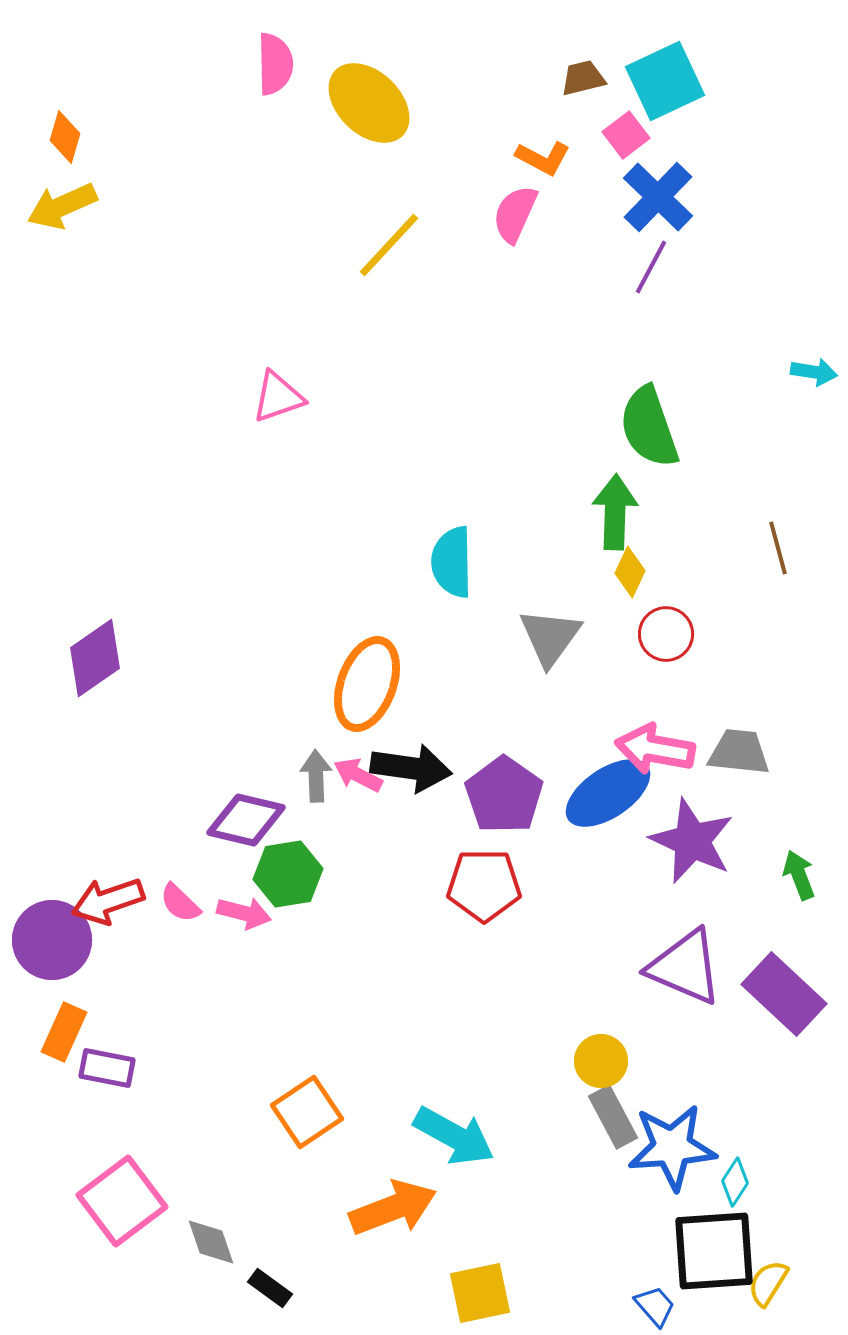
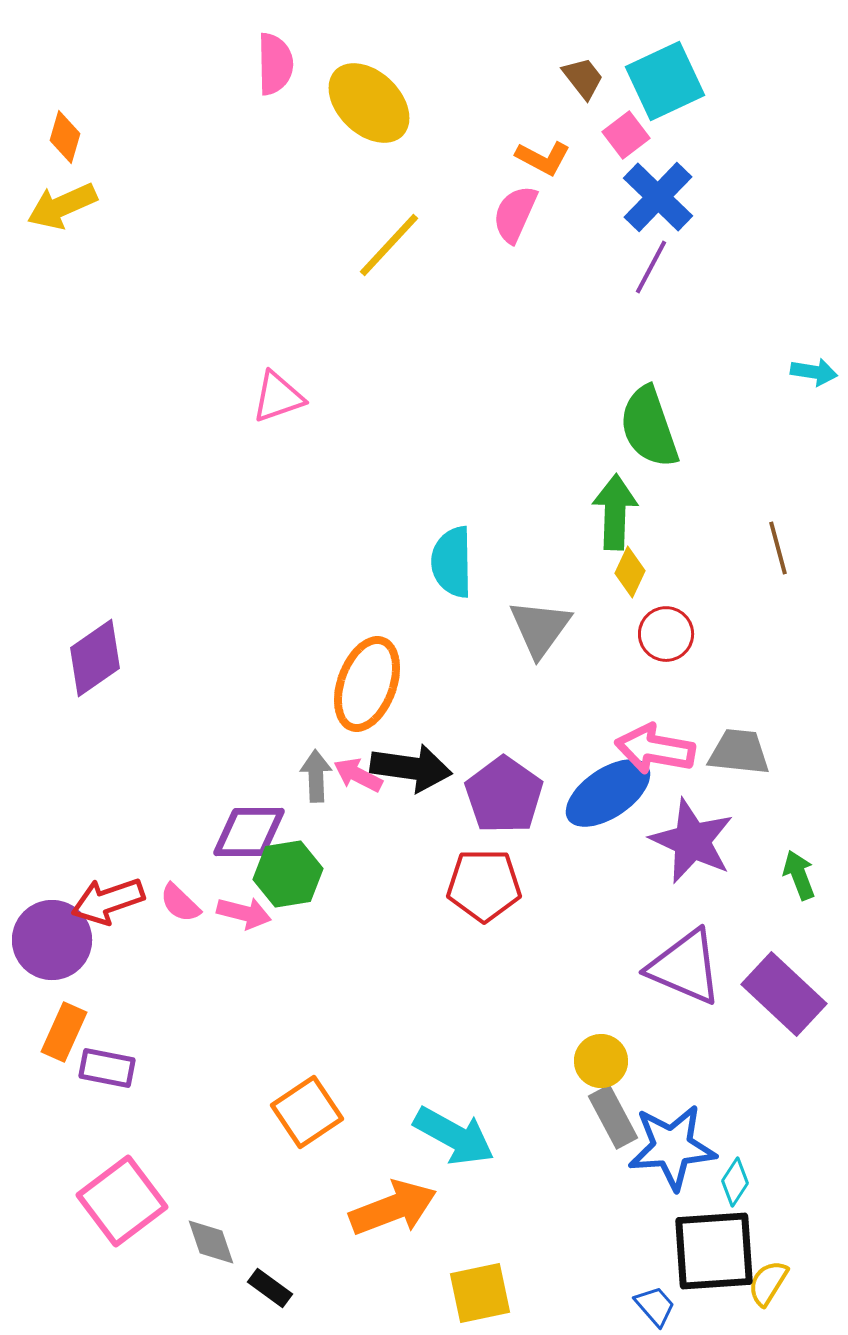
brown trapezoid at (583, 78): rotated 66 degrees clockwise
gray triangle at (550, 637): moved 10 px left, 9 px up
purple diamond at (246, 820): moved 3 px right, 12 px down; rotated 14 degrees counterclockwise
